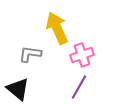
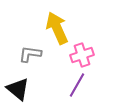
purple line: moved 2 px left, 2 px up
